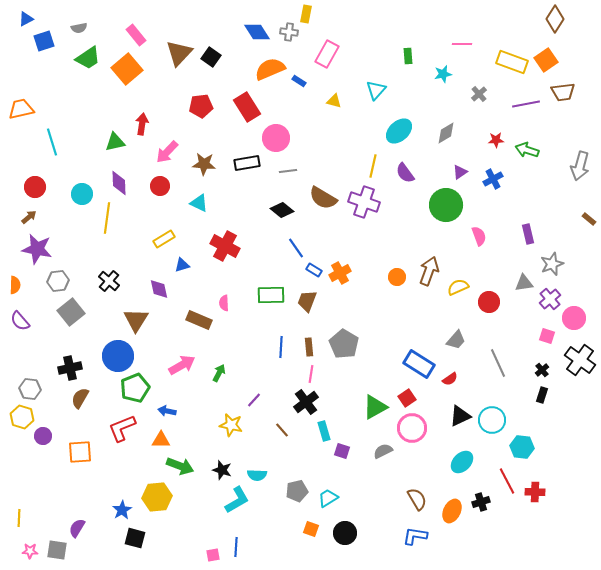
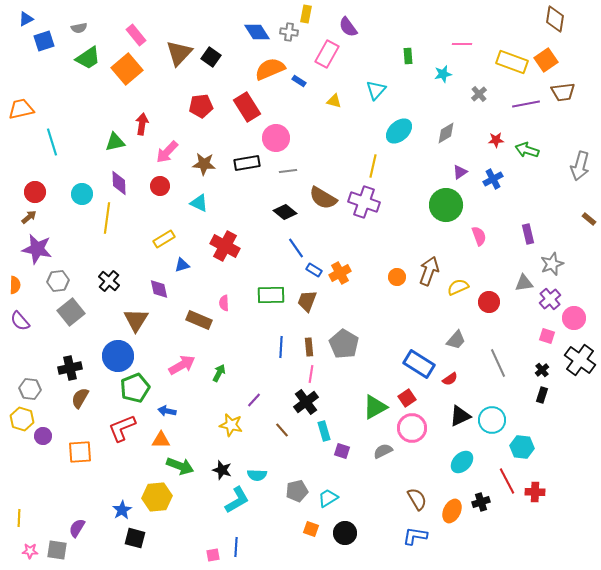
brown diamond at (555, 19): rotated 24 degrees counterclockwise
purple semicircle at (405, 173): moved 57 px left, 146 px up
red circle at (35, 187): moved 5 px down
black diamond at (282, 210): moved 3 px right, 2 px down
yellow hexagon at (22, 417): moved 2 px down
